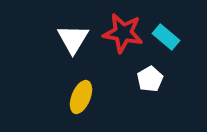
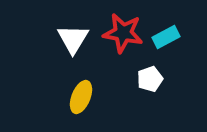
cyan rectangle: rotated 68 degrees counterclockwise
white pentagon: rotated 10 degrees clockwise
